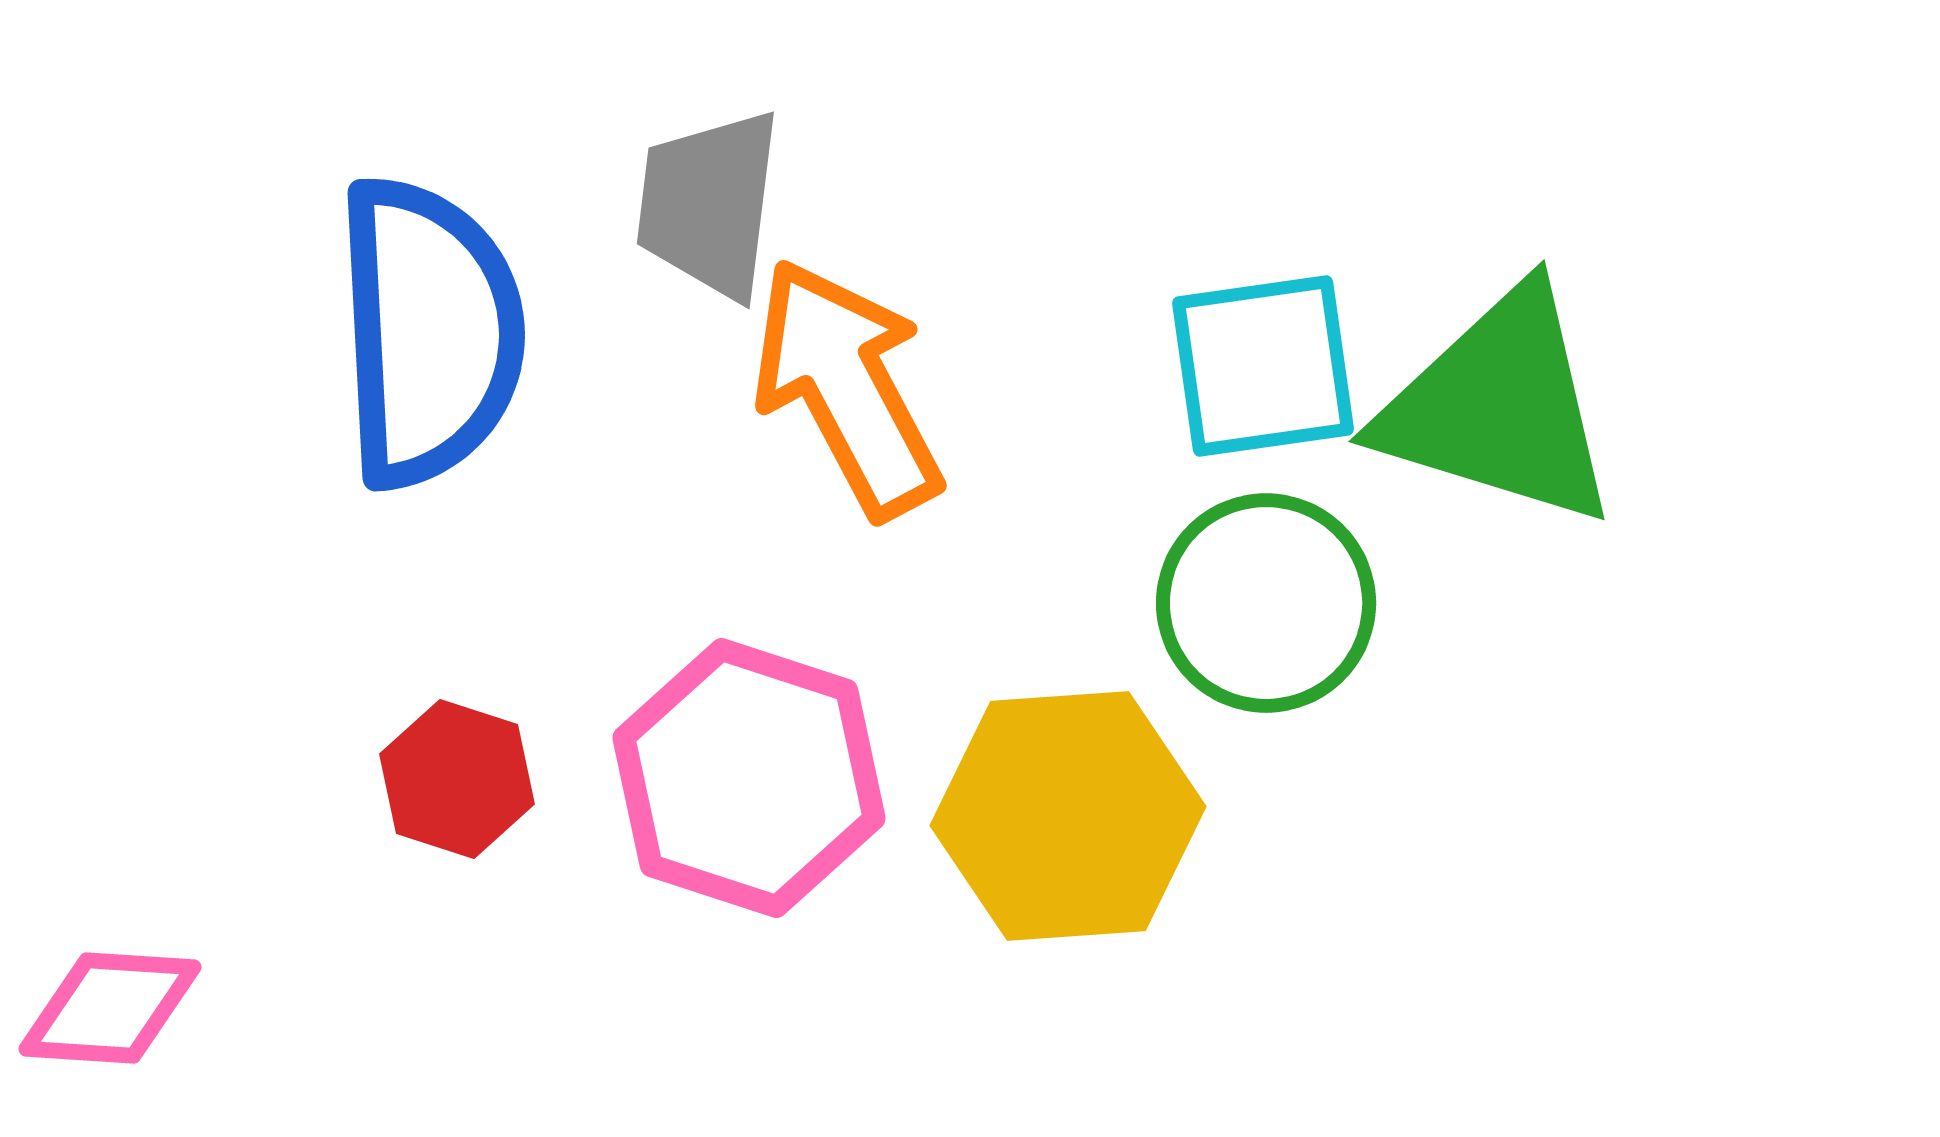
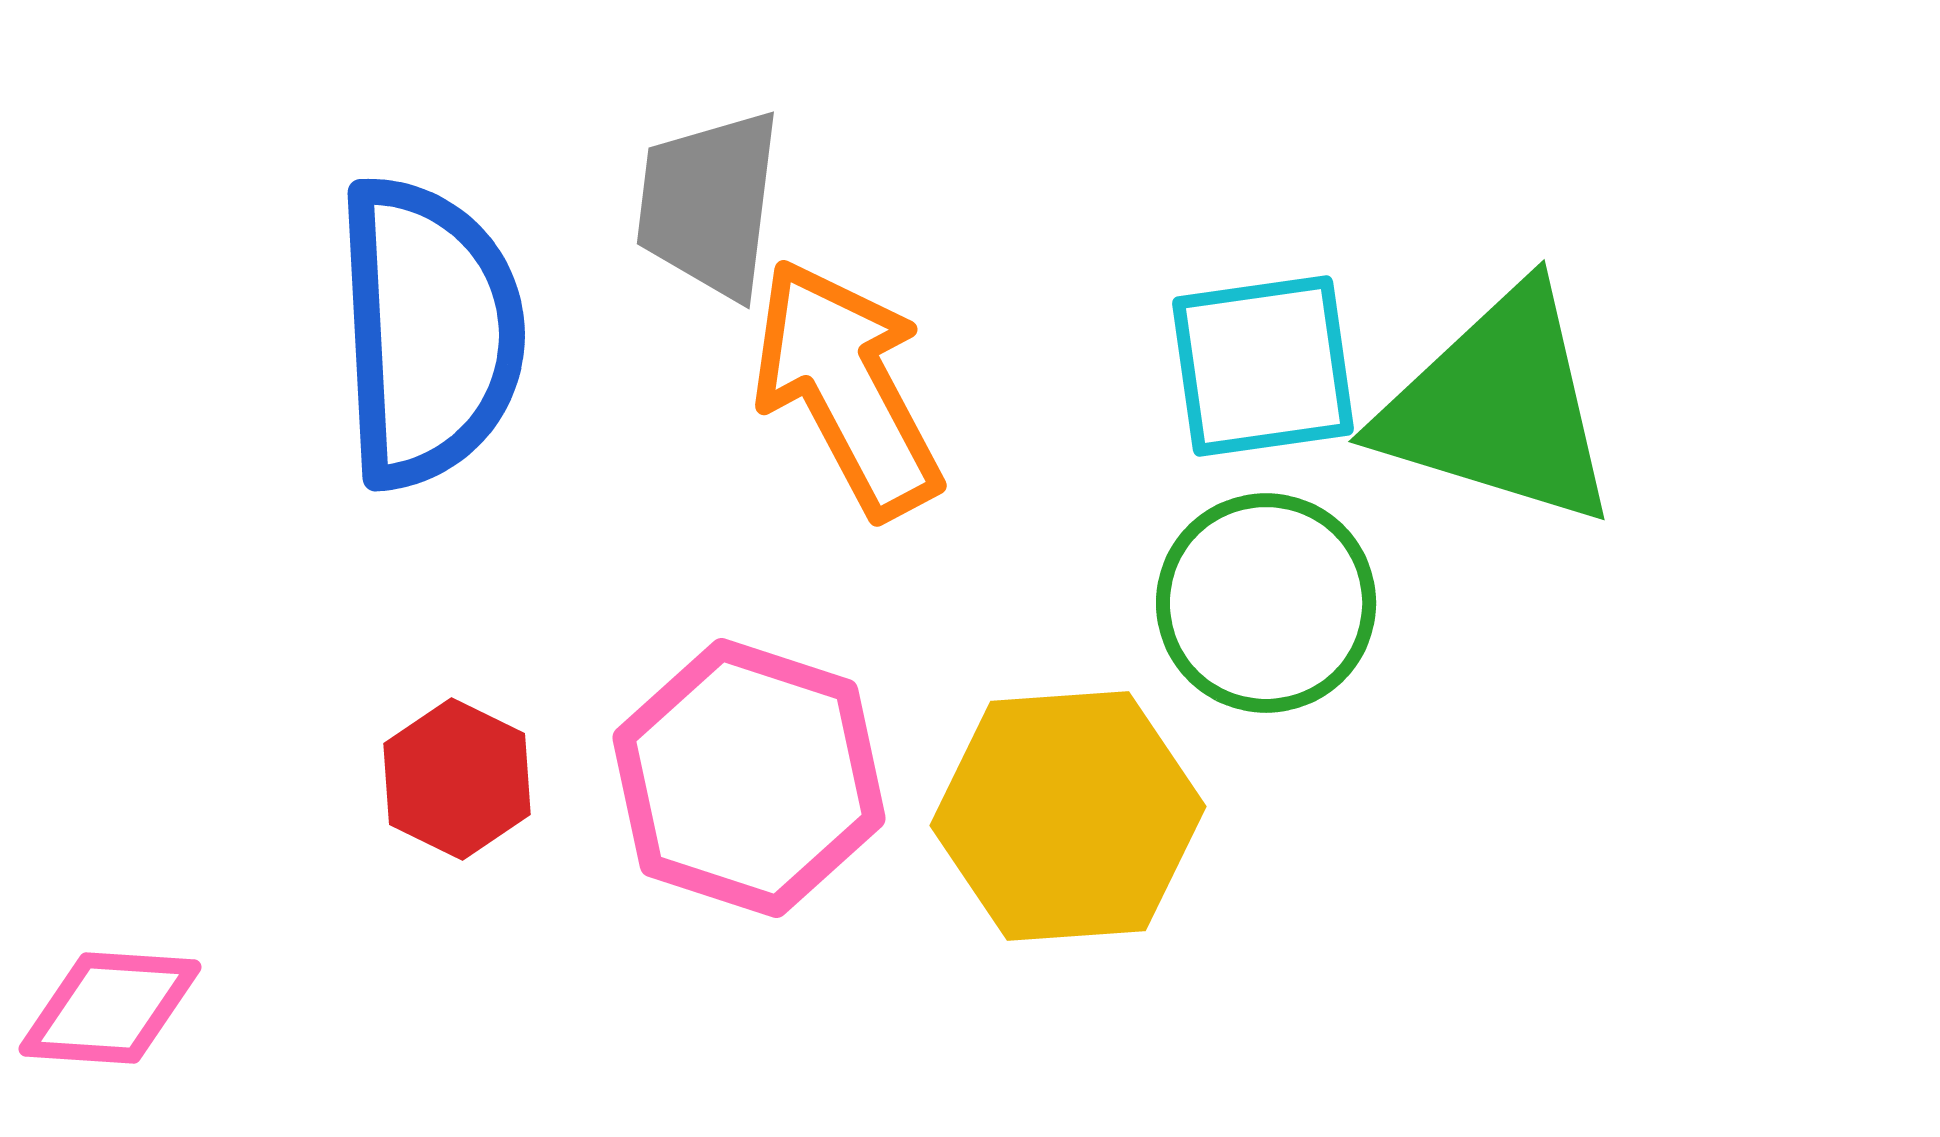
red hexagon: rotated 8 degrees clockwise
